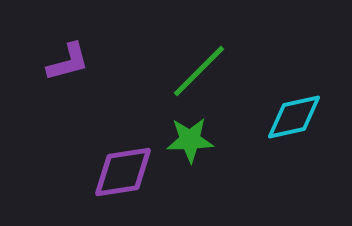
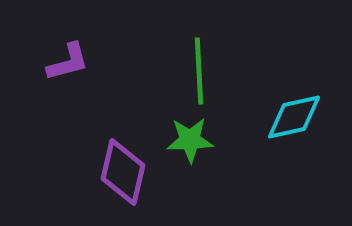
green line: rotated 48 degrees counterclockwise
purple diamond: rotated 68 degrees counterclockwise
